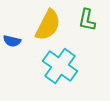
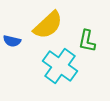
green L-shape: moved 21 px down
yellow semicircle: rotated 20 degrees clockwise
